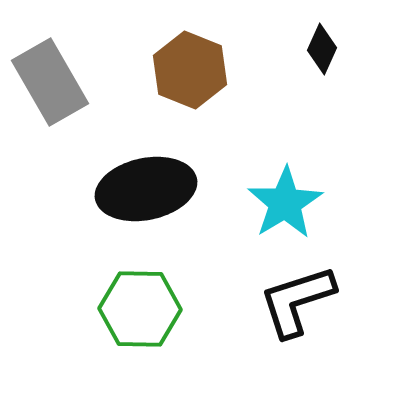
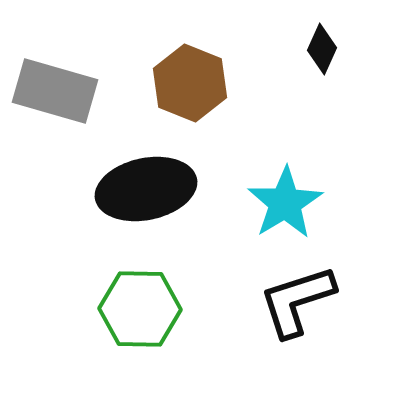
brown hexagon: moved 13 px down
gray rectangle: moved 5 px right, 9 px down; rotated 44 degrees counterclockwise
